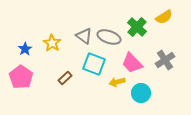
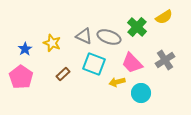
gray triangle: rotated 12 degrees counterclockwise
yellow star: rotated 12 degrees counterclockwise
brown rectangle: moved 2 px left, 4 px up
